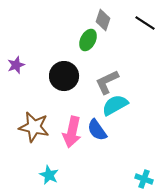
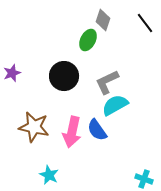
black line: rotated 20 degrees clockwise
purple star: moved 4 px left, 8 px down
